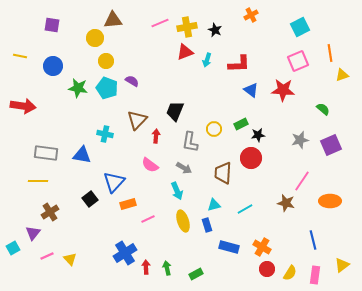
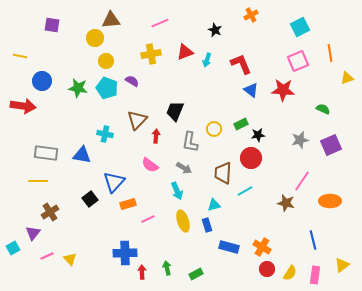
brown triangle at (113, 20): moved 2 px left
yellow cross at (187, 27): moved 36 px left, 27 px down
red L-shape at (239, 64): moved 2 px right; rotated 110 degrees counterclockwise
blue circle at (53, 66): moved 11 px left, 15 px down
yellow triangle at (342, 75): moved 5 px right, 3 px down
green semicircle at (323, 109): rotated 16 degrees counterclockwise
cyan line at (245, 209): moved 18 px up
blue cross at (125, 253): rotated 30 degrees clockwise
red arrow at (146, 267): moved 4 px left, 5 px down
